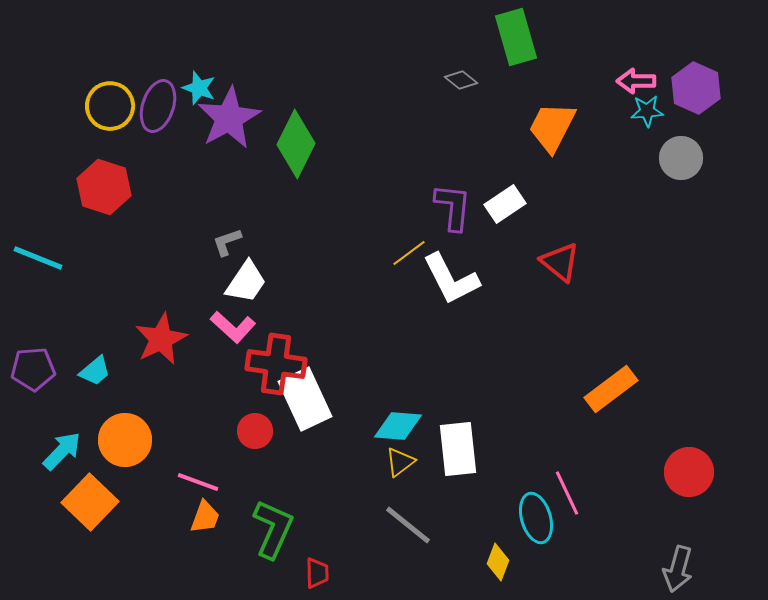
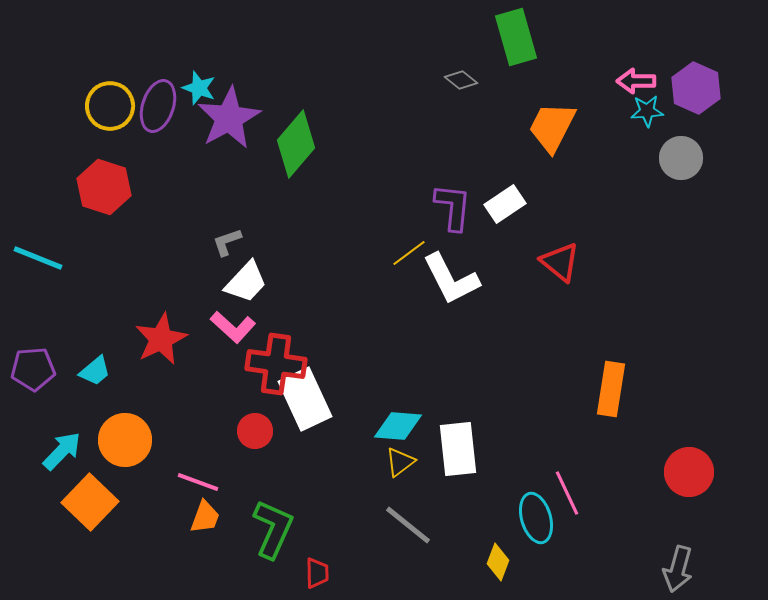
green diamond at (296, 144): rotated 14 degrees clockwise
white trapezoid at (246, 282): rotated 9 degrees clockwise
orange rectangle at (611, 389): rotated 44 degrees counterclockwise
